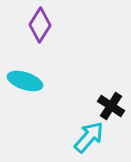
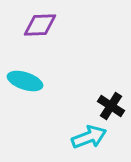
purple diamond: rotated 56 degrees clockwise
cyan arrow: rotated 28 degrees clockwise
